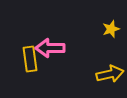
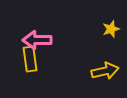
pink arrow: moved 13 px left, 8 px up
yellow arrow: moved 5 px left, 3 px up
